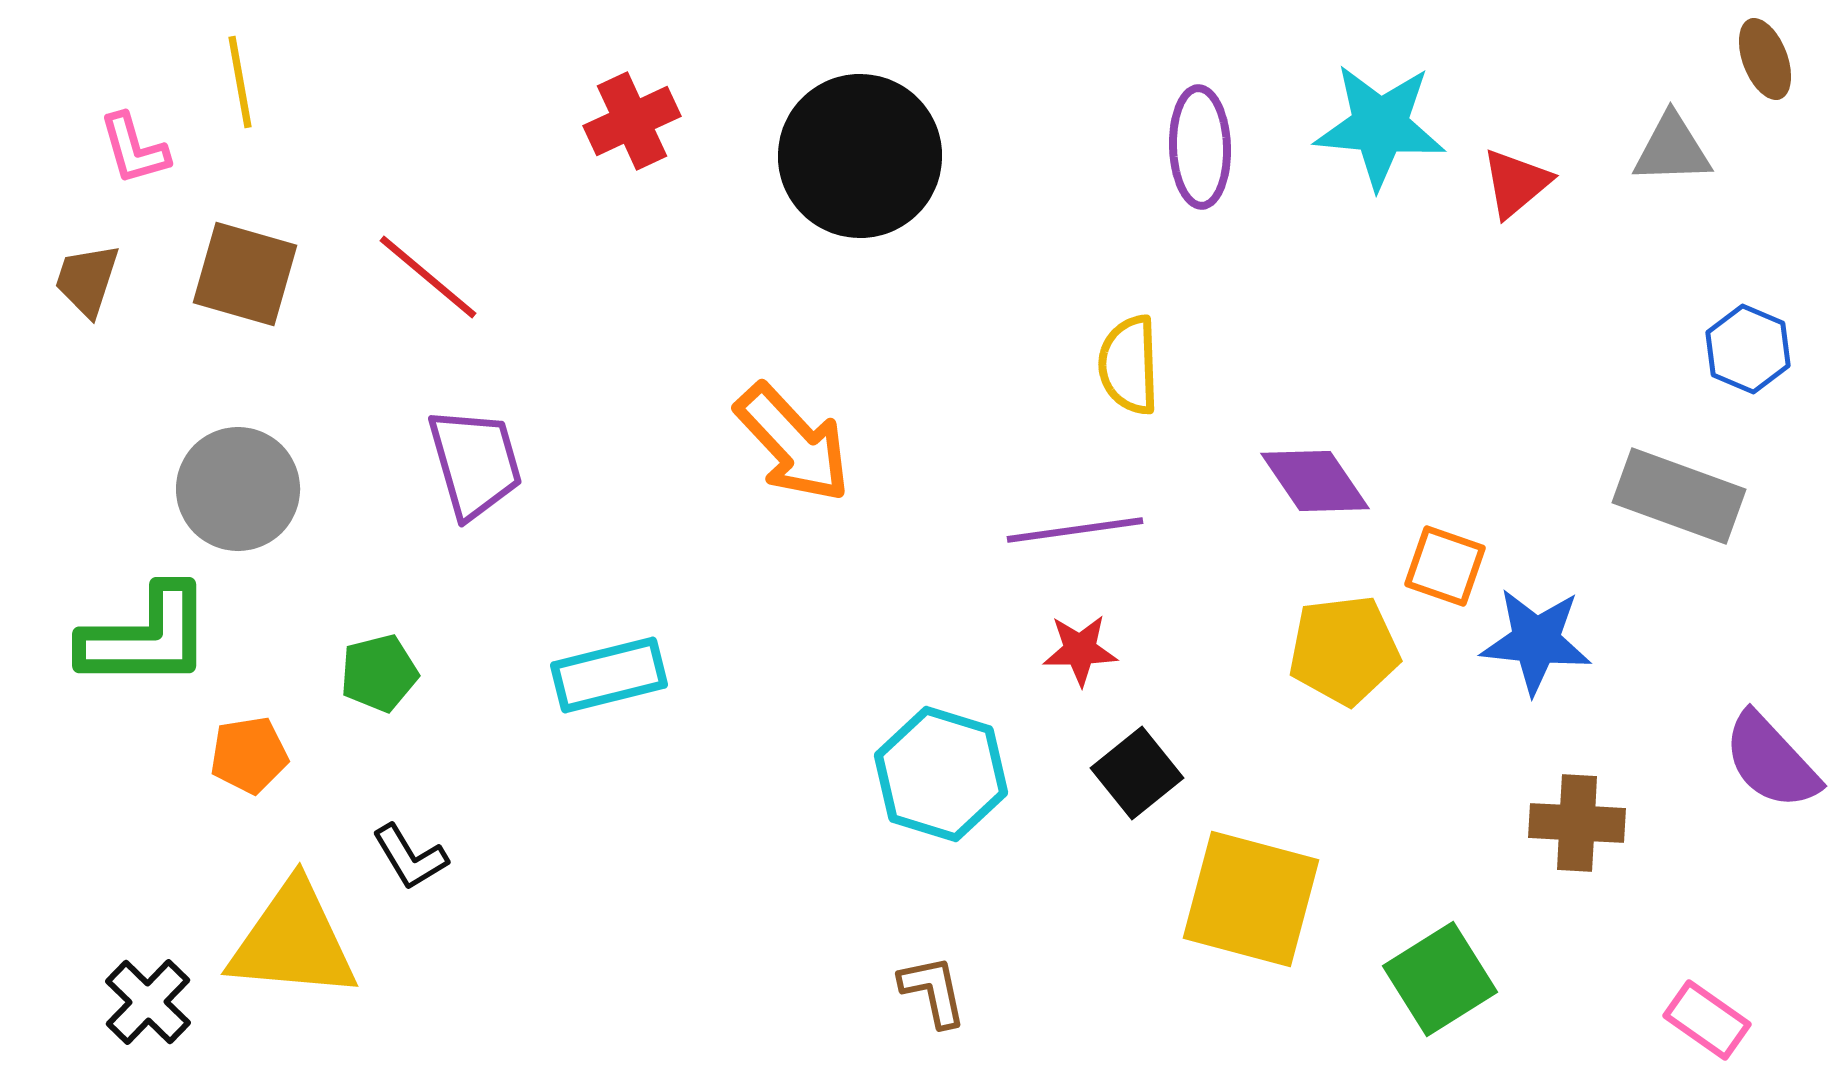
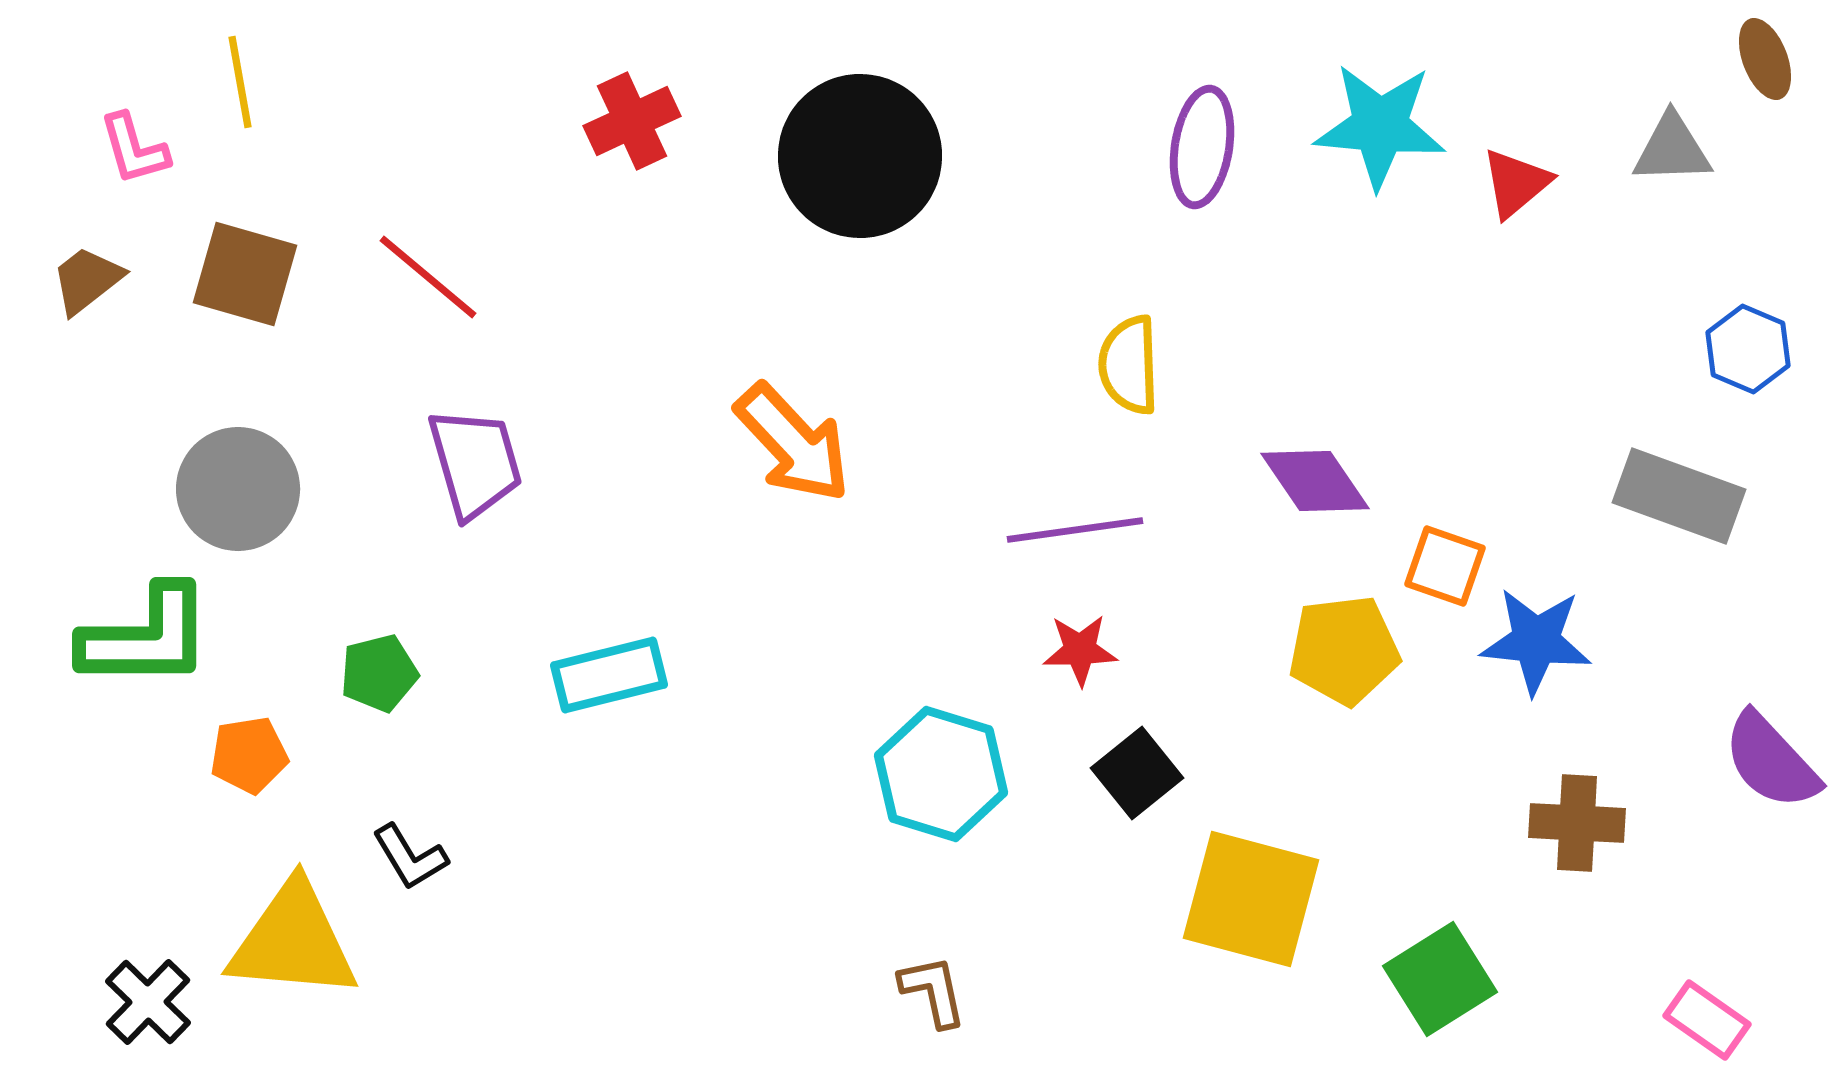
purple ellipse: moved 2 px right; rotated 11 degrees clockwise
brown trapezoid: rotated 34 degrees clockwise
